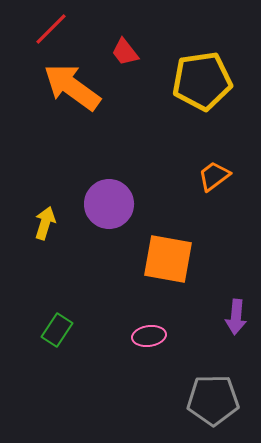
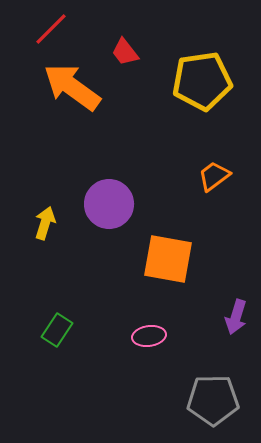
purple arrow: rotated 12 degrees clockwise
